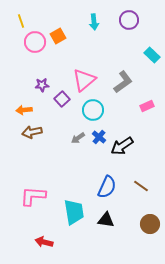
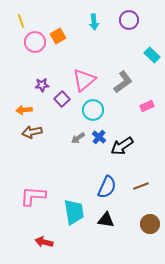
brown line: rotated 56 degrees counterclockwise
